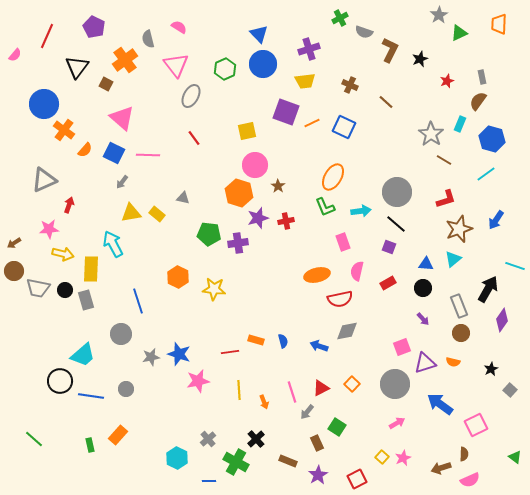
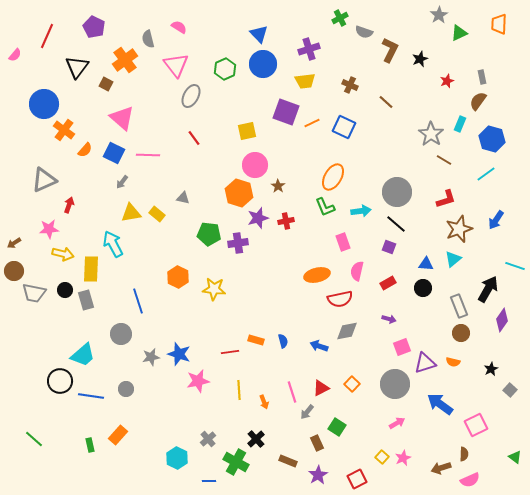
gray trapezoid at (38, 288): moved 4 px left, 5 px down
purple arrow at (423, 319): moved 34 px left; rotated 32 degrees counterclockwise
